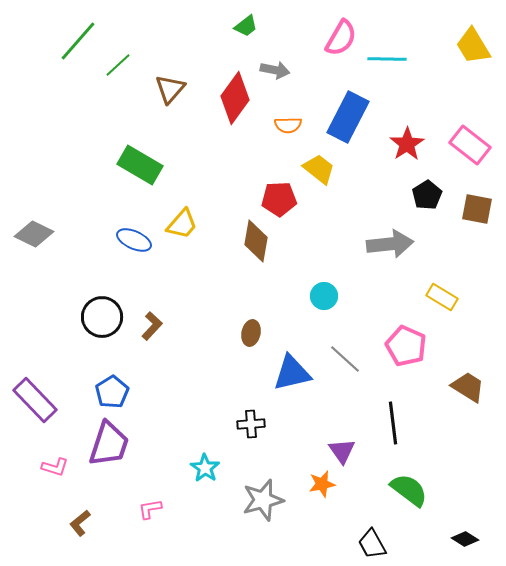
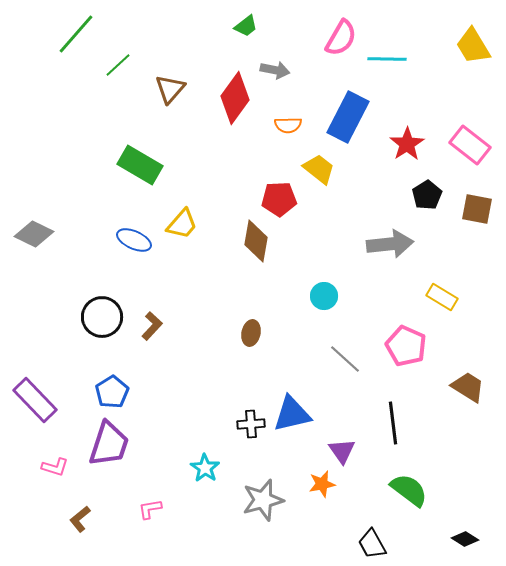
green line at (78, 41): moved 2 px left, 7 px up
blue triangle at (292, 373): moved 41 px down
brown L-shape at (80, 523): moved 4 px up
